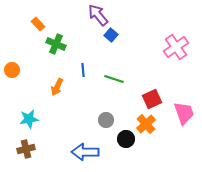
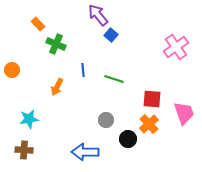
red square: rotated 30 degrees clockwise
orange cross: moved 3 px right
black circle: moved 2 px right
brown cross: moved 2 px left, 1 px down; rotated 18 degrees clockwise
